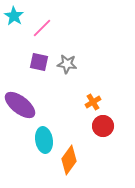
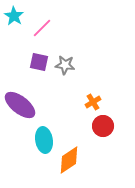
gray star: moved 2 px left, 1 px down
orange diamond: rotated 20 degrees clockwise
